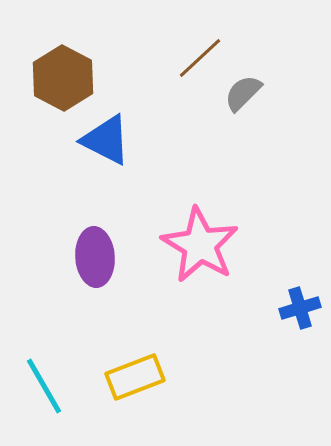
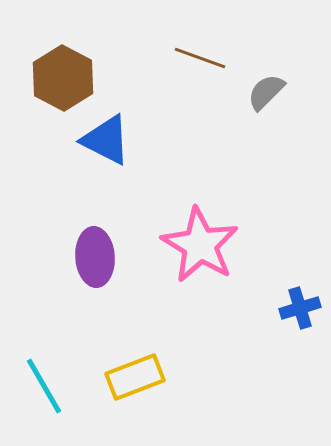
brown line: rotated 63 degrees clockwise
gray semicircle: moved 23 px right, 1 px up
